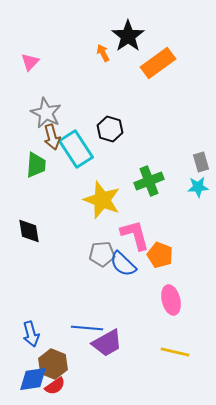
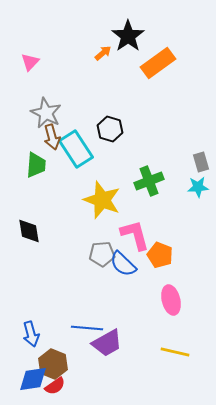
orange arrow: rotated 78 degrees clockwise
